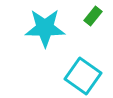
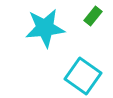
cyan star: rotated 6 degrees counterclockwise
